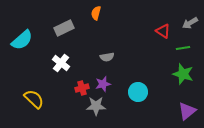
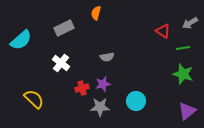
cyan semicircle: moved 1 px left
cyan circle: moved 2 px left, 9 px down
gray star: moved 4 px right, 1 px down
